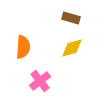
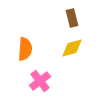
brown rectangle: moved 1 px right; rotated 60 degrees clockwise
orange semicircle: moved 2 px right, 2 px down
